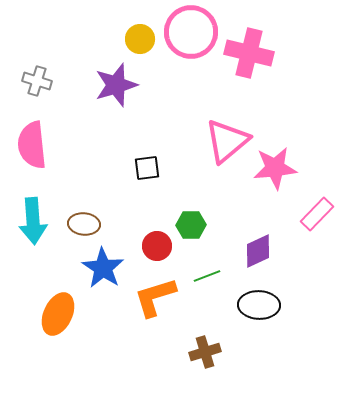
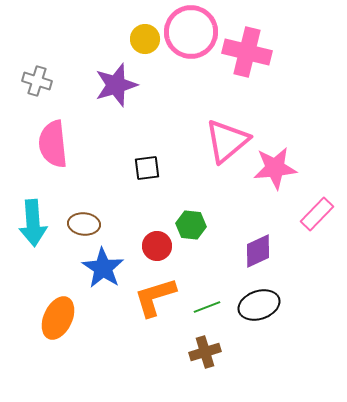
yellow circle: moved 5 px right
pink cross: moved 2 px left, 1 px up
pink semicircle: moved 21 px right, 1 px up
cyan arrow: moved 2 px down
green hexagon: rotated 8 degrees clockwise
green line: moved 31 px down
black ellipse: rotated 21 degrees counterclockwise
orange ellipse: moved 4 px down
